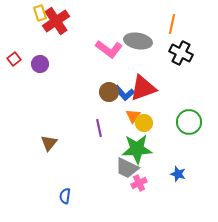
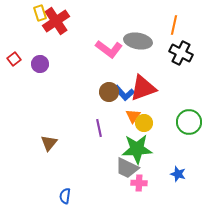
orange line: moved 2 px right, 1 px down
pink cross: rotated 28 degrees clockwise
